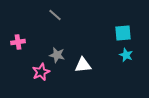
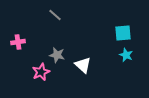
white triangle: rotated 48 degrees clockwise
